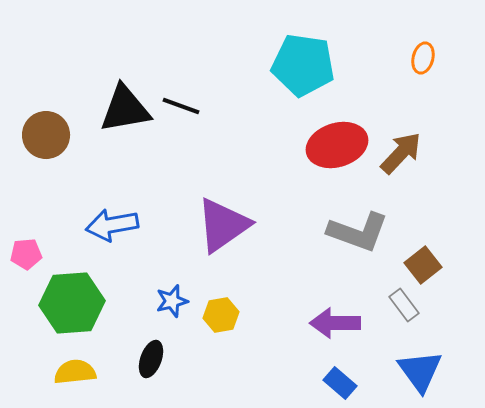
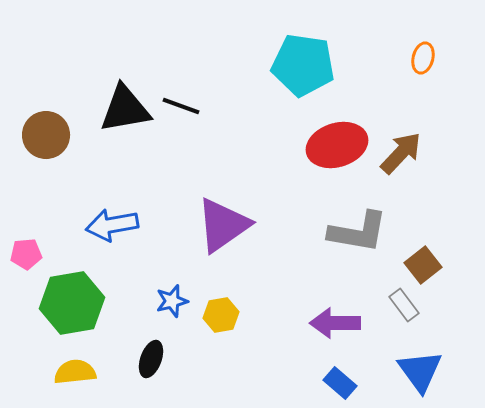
gray L-shape: rotated 10 degrees counterclockwise
green hexagon: rotated 6 degrees counterclockwise
